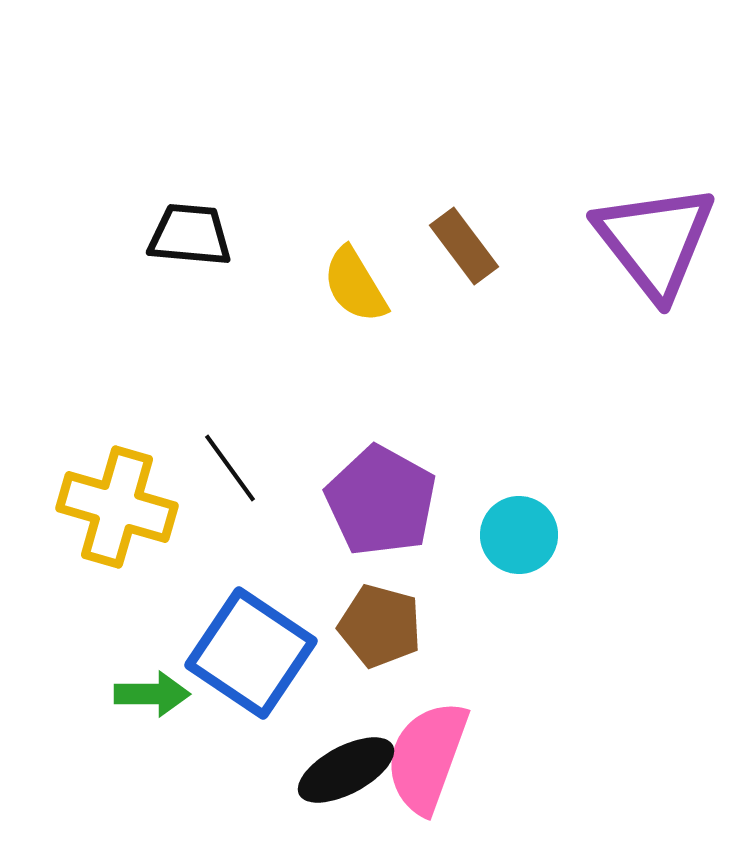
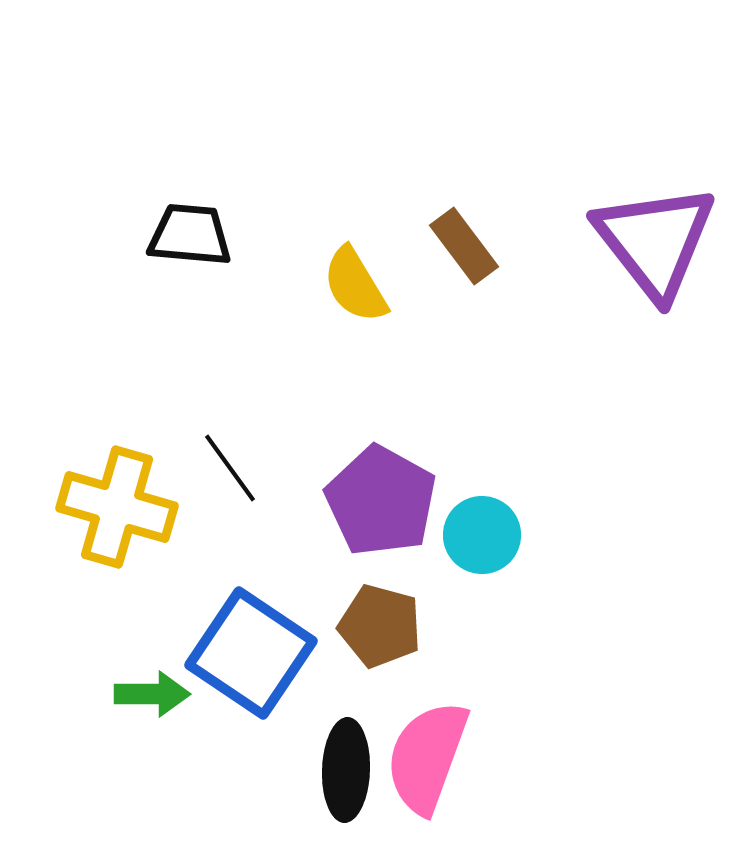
cyan circle: moved 37 px left
black ellipse: rotated 60 degrees counterclockwise
